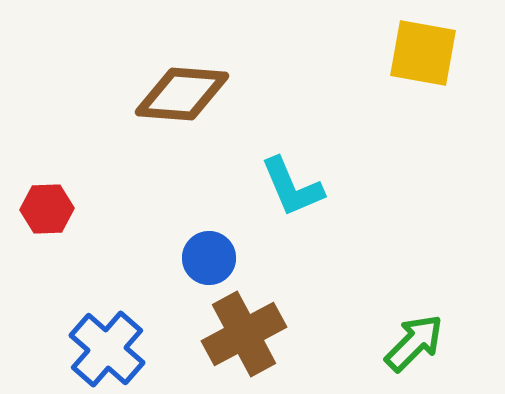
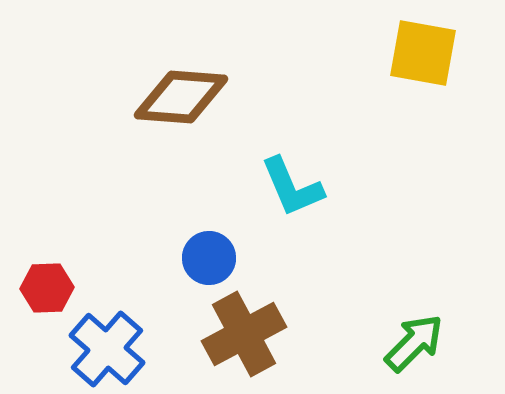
brown diamond: moved 1 px left, 3 px down
red hexagon: moved 79 px down
